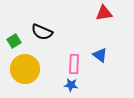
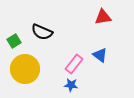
red triangle: moved 1 px left, 4 px down
pink rectangle: rotated 36 degrees clockwise
